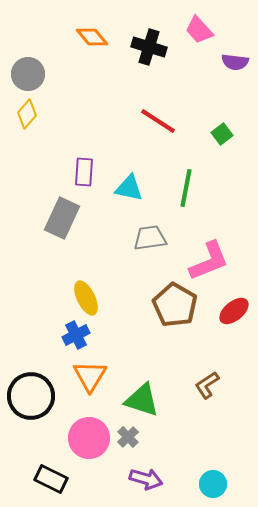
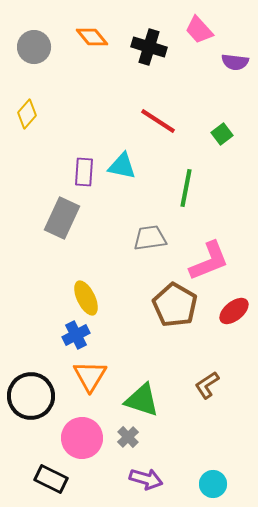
gray circle: moved 6 px right, 27 px up
cyan triangle: moved 7 px left, 22 px up
pink circle: moved 7 px left
